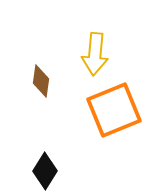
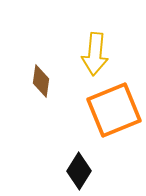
black diamond: moved 34 px right
